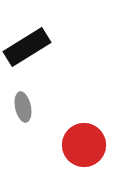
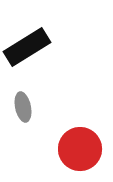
red circle: moved 4 px left, 4 px down
